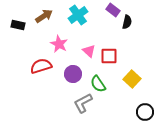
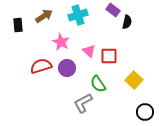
cyan cross: rotated 18 degrees clockwise
black rectangle: rotated 72 degrees clockwise
pink star: moved 2 px right, 2 px up
purple circle: moved 6 px left, 6 px up
yellow square: moved 2 px right, 1 px down
